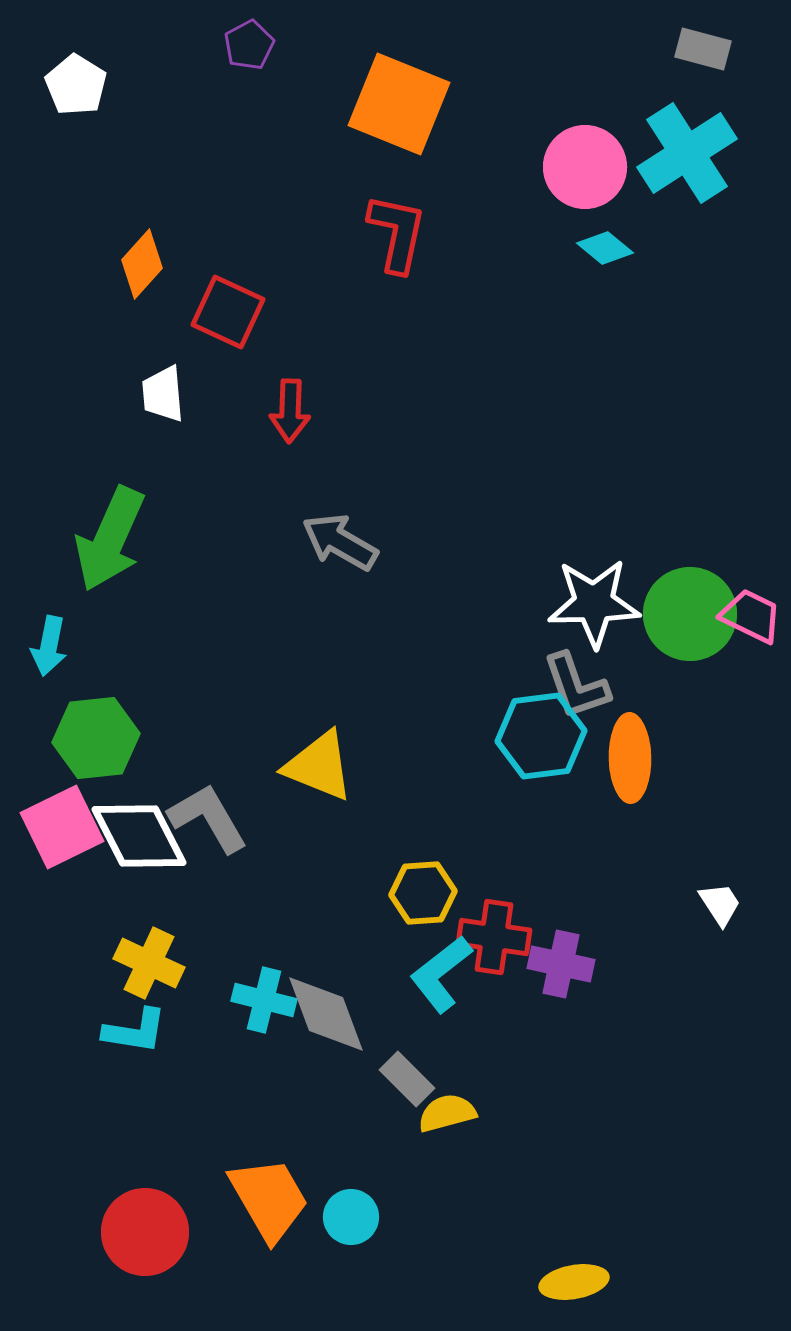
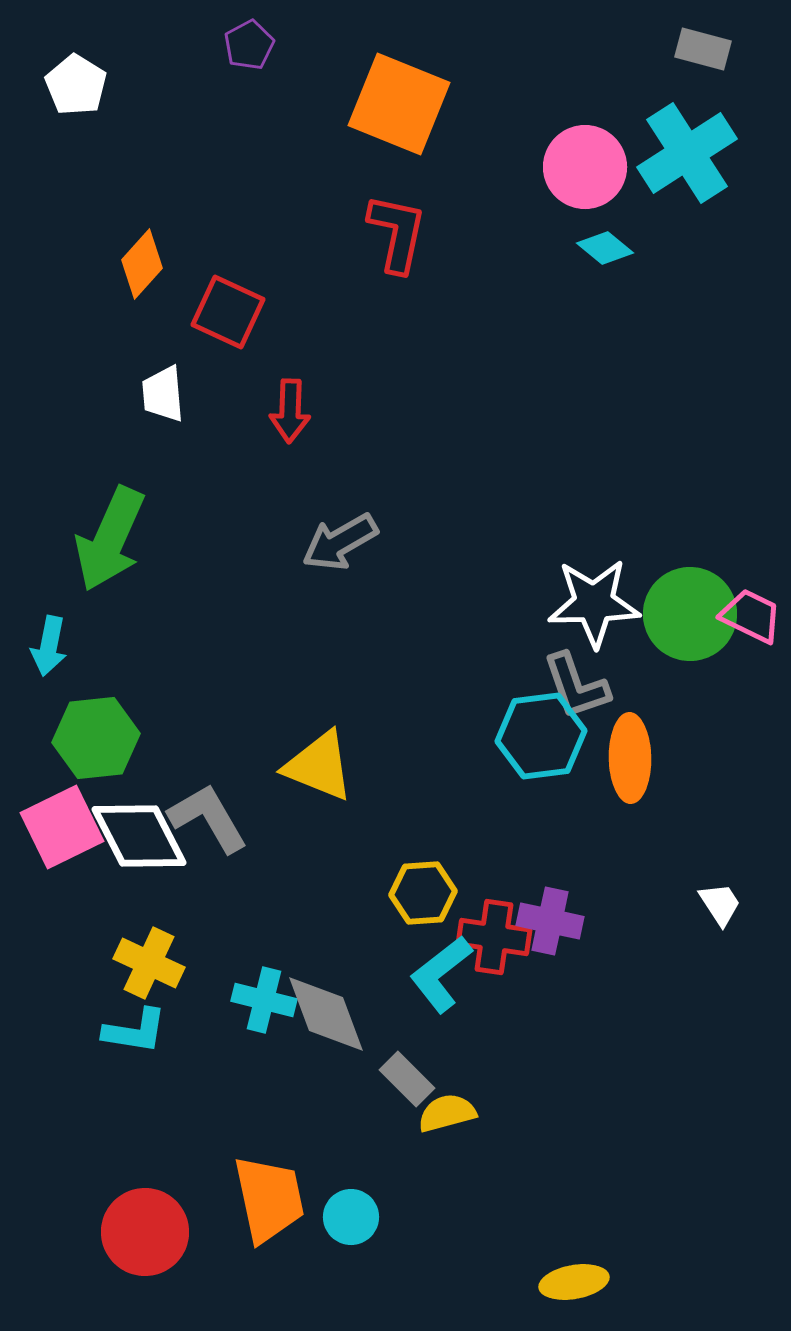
gray arrow at (340, 542): rotated 60 degrees counterclockwise
purple cross at (561, 964): moved 11 px left, 43 px up
orange trapezoid at (269, 1199): rotated 18 degrees clockwise
